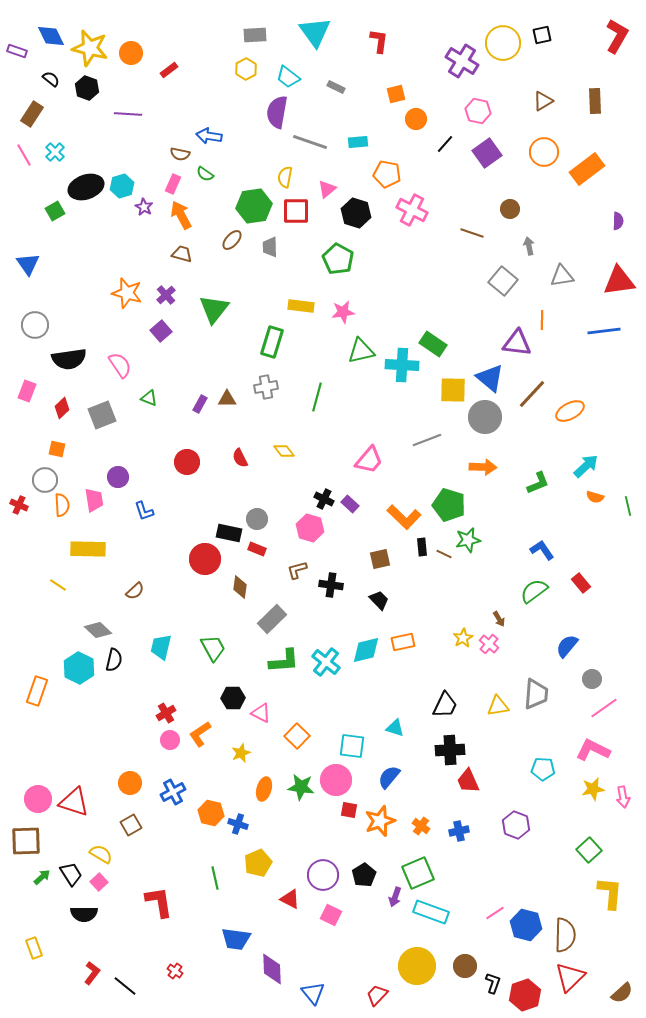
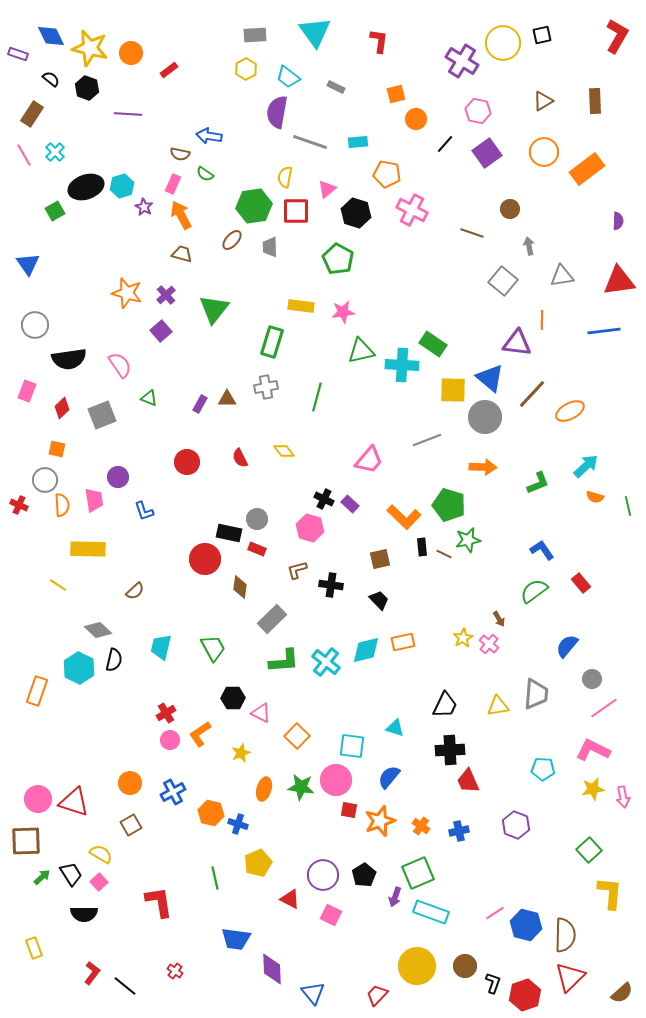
purple rectangle at (17, 51): moved 1 px right, 3 px down
